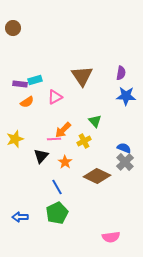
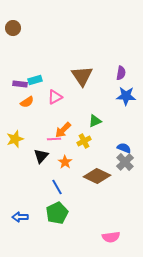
green triangle: rotated 48 degrees clockwise
